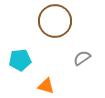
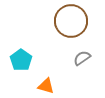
brown circle: moved 16 px right
cyan pentagon: moved 1 px right; rotated 30 degrees counterclockwise
